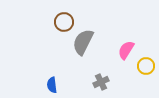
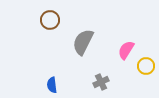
brown circle: moved 14 px left, 2 px up
